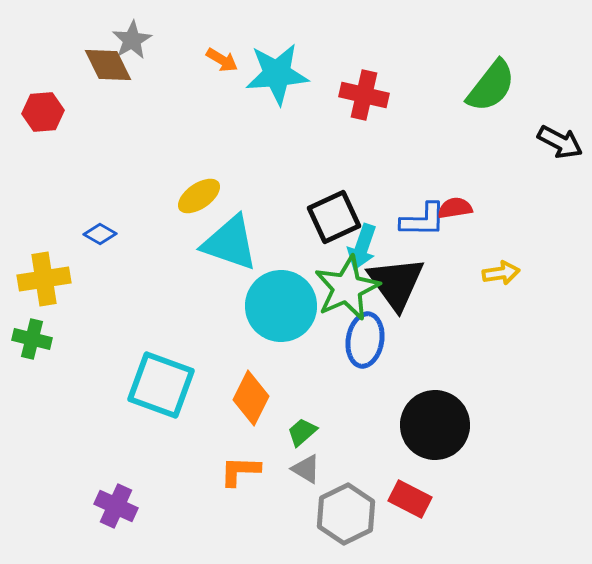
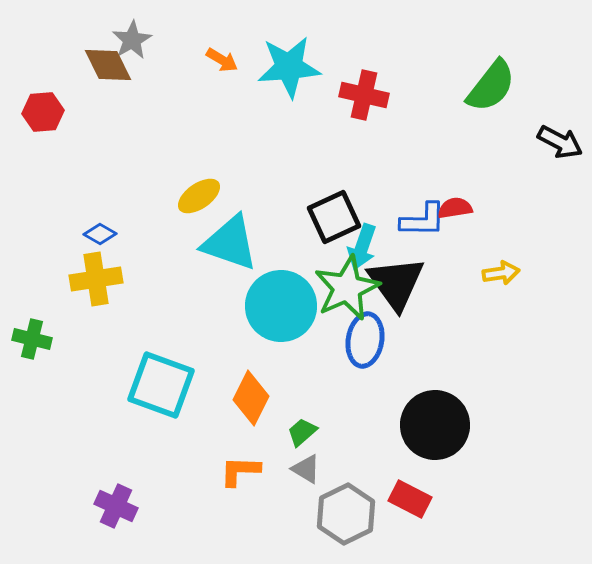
cyan star: moved 12 px right, 7 px up
yellow cross: moved 52 px right
